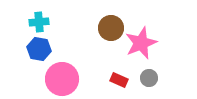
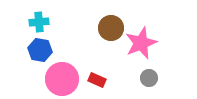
blue hexagon: moved 1 px right, 1 px down
red rectangle: moved 22 px left
